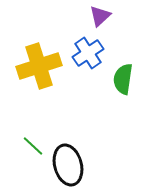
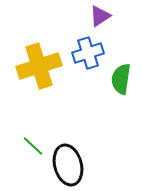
purple triangle: rotated 10 degrees clockwise
blue cross: rotated 16 degrees clockwise
green semicircle: moved 2 px left
